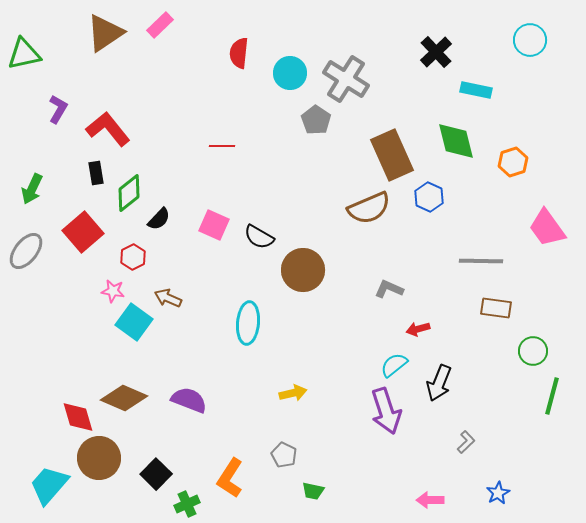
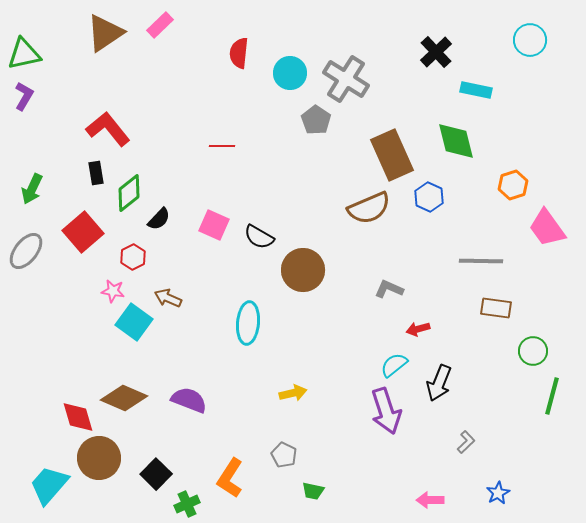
purple L-shape at (58, 109): moved 34 px left, 13 px up
orange hexagon at (513, 162): moved 23 px down
